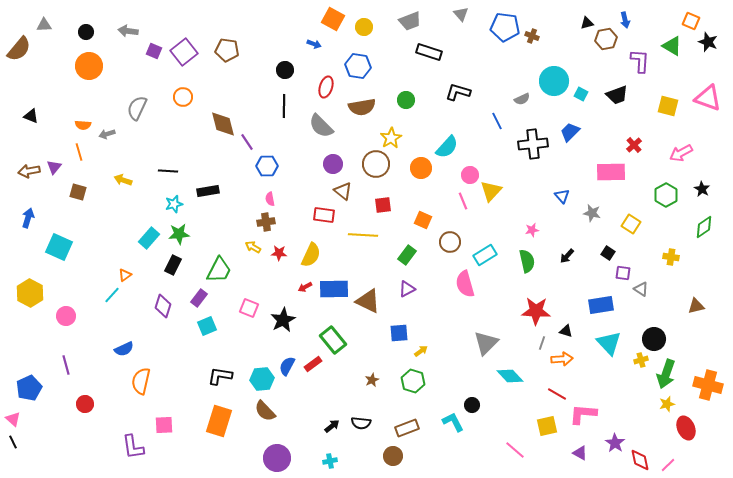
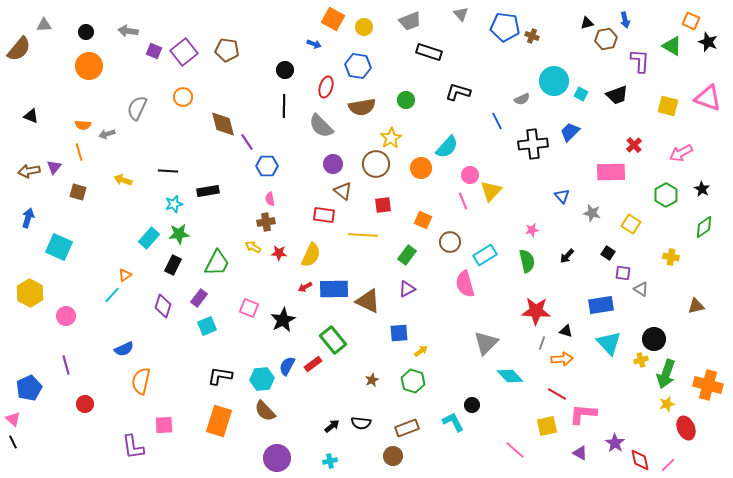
green trapezoid at (219, 270): moved 2 px left, 7 px up
